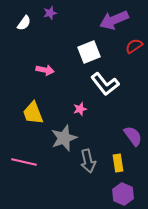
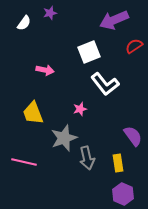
gray arrow: moved 1 px left, 3 px up
